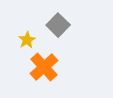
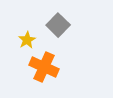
orange cross: rotated 24 degrees counterclockwise
